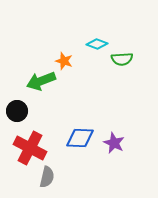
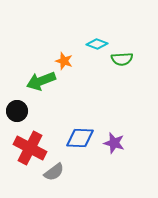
purple star: rotated 10 degrees counterclockwise
gray semicircle: moved 7 px right, 5 px up; rotated 40 degrees clockwise
